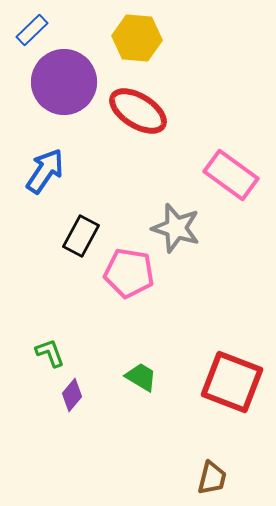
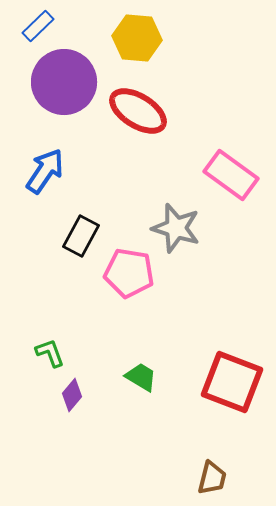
blue rectangle: moved 6 px right, 4 px up
